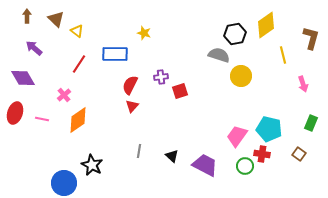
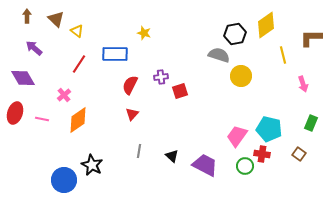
brown L-shape: rotated 105 degrees counterclockwise
red triangle: moved 8 px down
blue circle: moved 3 px up
